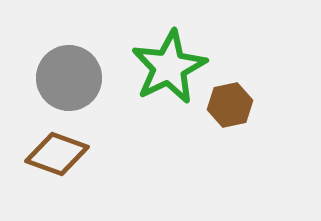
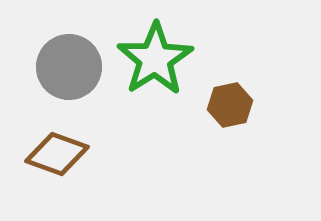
green star: moved 14 px left, 8 px up; rotated 6 degrees counterclockwise
gray circle: moved 11 px up
